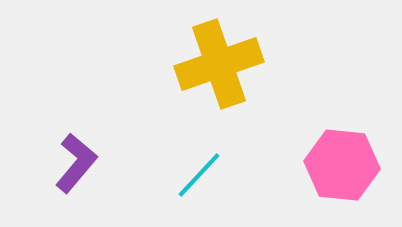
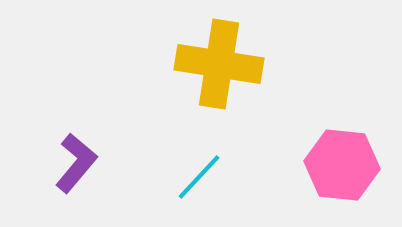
yellow cross: rotated 28 degrees clockwise
cyan line: moved 2 px down
